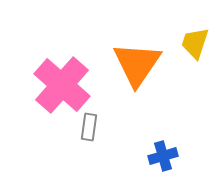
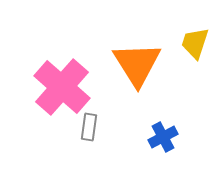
orange triangle: rotated 6 degrees counterclockwise
pink cross: moved 2 px down
blue cross: moved 19 px up; rotated 12 degrees counterclockwise
